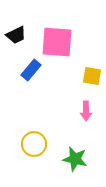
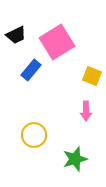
pink square: rotated 36 degrees counterclockwise
yellow square: rotated 12 degrees clockwise
yellow circle: moved 9 px up
green star: rotated 30 degrees counterclockwise
